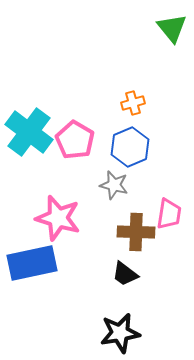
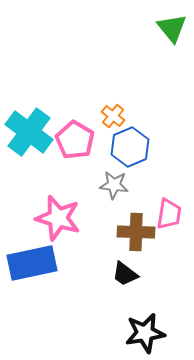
orange cross: moved 20 px left, 13 px down; rotated 35 degrees counterclockwise
gray star: rotated 8 degrees counterclockwise
black star: moved 25 px right
